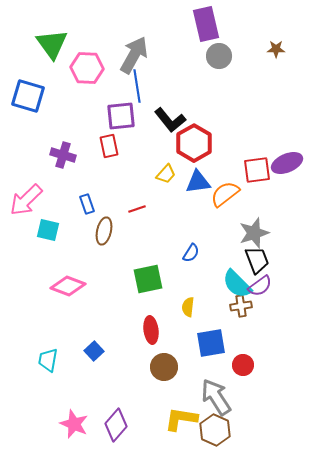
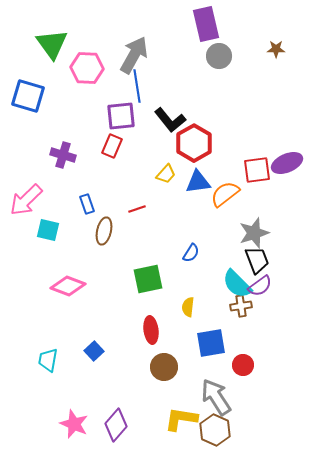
red rectangle at (109, 146): moved 3 px right; rotated 35 degrees clockwise
